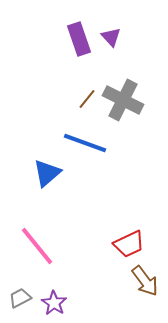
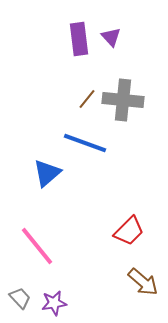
purple rectangle: rotated 12 degrees clockwise
gray cross: rotated 21 degrees counterclockwise
red trapezoid: moved 13 px up; rotated 20 degrees counterclockwise
brown arrow: moved 2 px left, 1 px down; rotated 12 degrees counterclockwise
gray trapezoid: rotated 75 degrees clockwise
purple star: rotated 30 degrees clockwise
